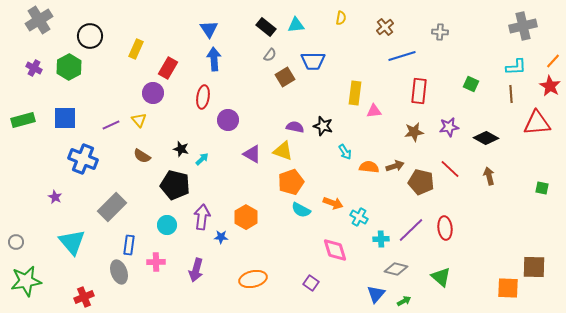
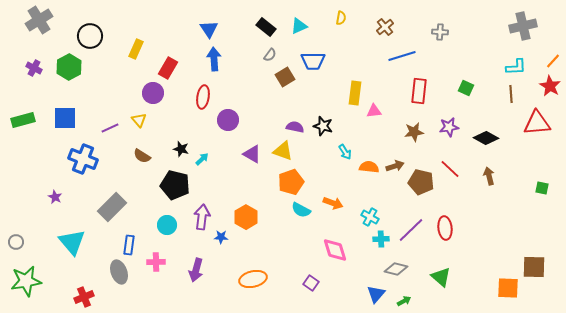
cyan triangle at (296, 25): moved 3 px right, 1 px down; rotated 18 degrees counterclockwise
green square at (471, 84): moved 5 px left, 4 px down
purple line at (111, 125): moved 1 px left, 3 px down
cyan cross at (359, 217): moved 11 px right
